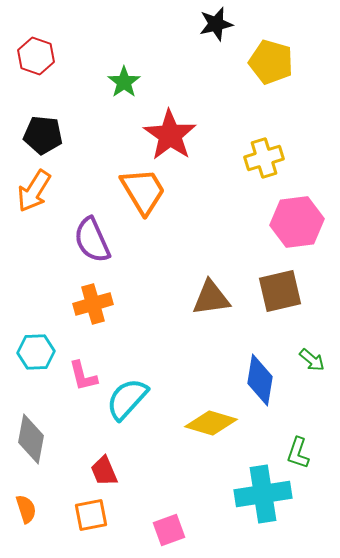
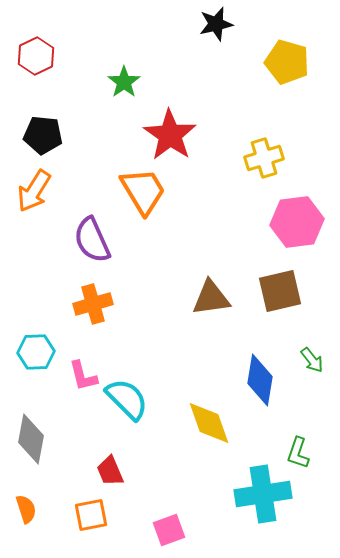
red hexagon: rotated 15 degrees clockwise
yellow pentagon: moved 16 px right
green arrow: rotated 12 degrees clockwise
cyan semicircle: rotated 93 degrees clockwise
yellow diamond: moved 2 px left; rotated 54 degrees clockwise
red trapezoid: moved 6 px right
